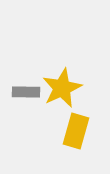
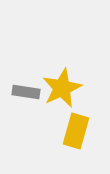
gray rectangle: rotated 8 degrees clockwise
